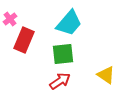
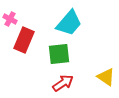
pink cross: rotated 24 degrees counterclockwise
green square: moved 4 px left
yellow triangle: moved 2 px down
red arrow: moved 3 px right, 2 px down
